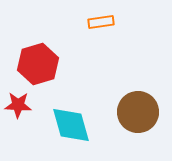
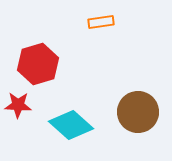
cyan diamond: rotated 33 degrees counterclockwise
